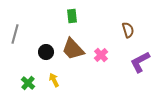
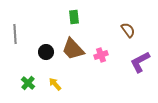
green rectangle: moved 2 px right, 1 px down
brown semicircle: rotated 21 degrees counterclockwise
gray line: rotated 18 degrees counterclockwise
pink cross: rotated 24 degrees clockwise
yellow arrow: moved 1 px right, 4 px down; rotated 16 degrees counterclockwise
